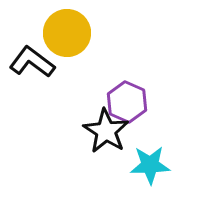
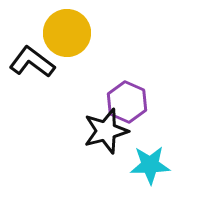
black star: rotated 24 degrees clockwise
